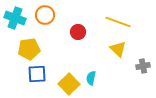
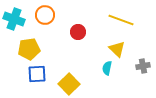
cyan cross: moved 1 px left, 1 px down
yellow line: moved 3 px right, 2 px up
yellow triangle: moved 1 px left
cyan semicircle: moved 16 px right, 10 px up
